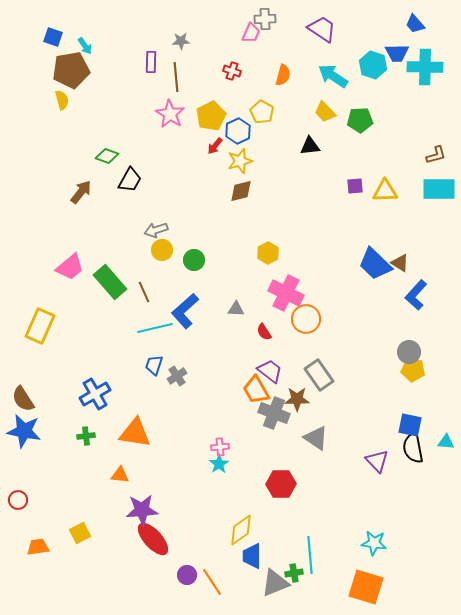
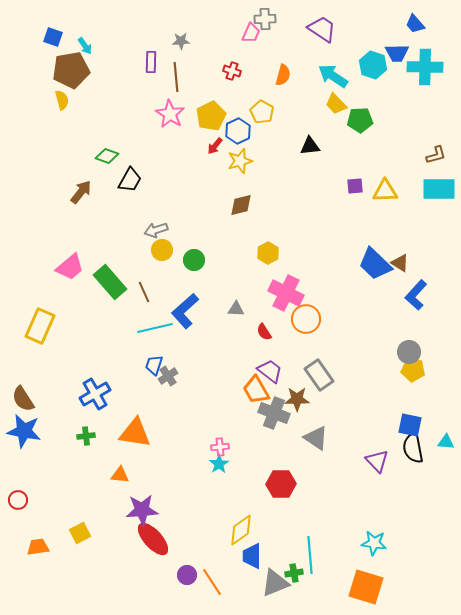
yellow trapezoid at (325, 112): moved 11 px right, 8 px up
brown diamond at (241, 191): moved 14 px down
gray cross at (177, 376): moved 9 px left
